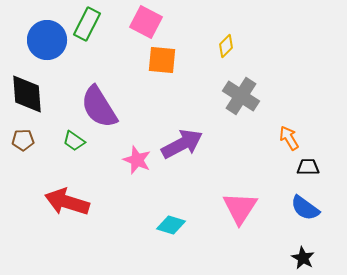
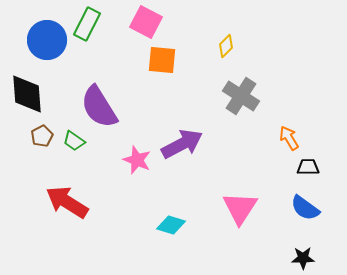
brown pentagon: moved 19 px right, 4 px up; rotated 25 degrees counterclockwise
red arrow: rotated 15 degrees clockwise
black star: rotated 30 degrees counterclockwise
